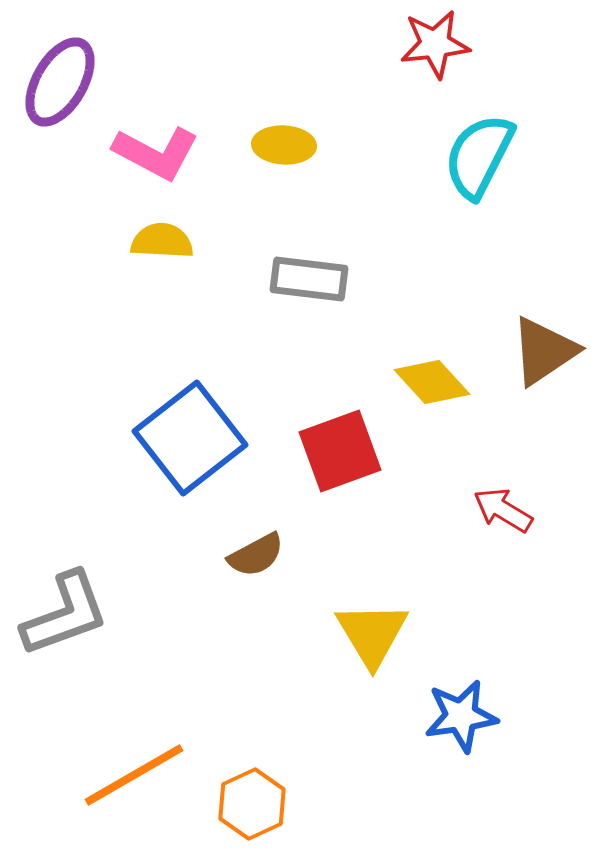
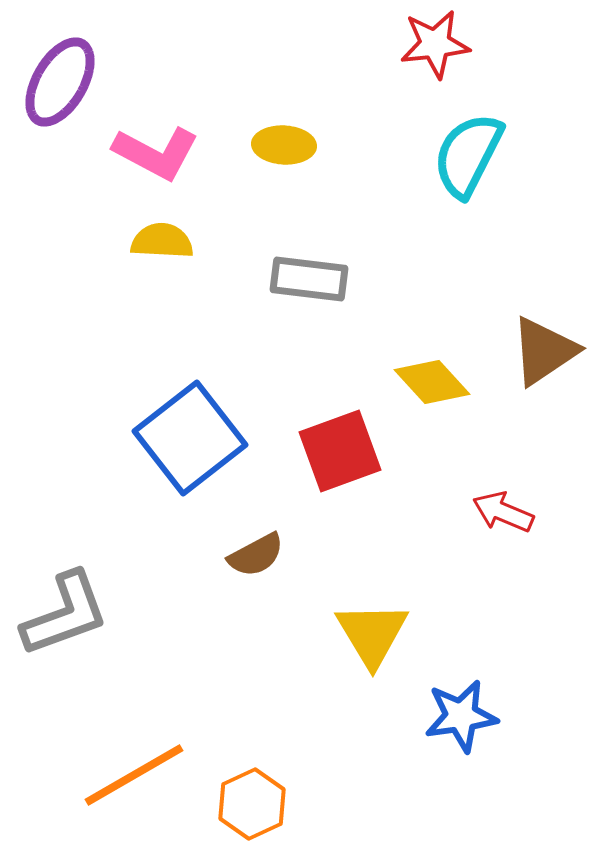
cyan semicircle: moved 11 px left, 1 px up
red arrow: moved 2 px down; rotated 8 degrees counterclockwise
